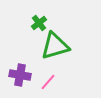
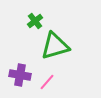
green cross: moved 4 px left, 2 px up
pink line: moved 1 px left
